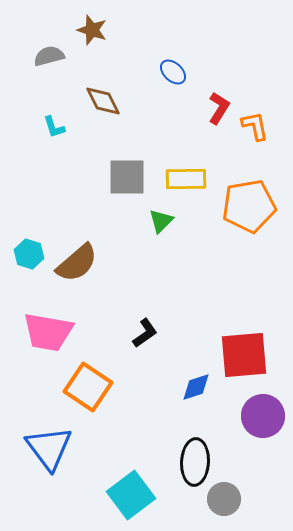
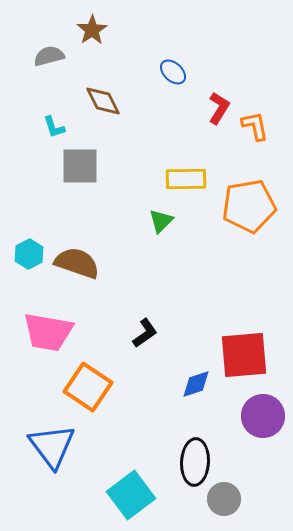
brown star: rotated 20 degrees clockwise
gray square: moved 47 px left, 11 px up
cyan hexagon: rotated 16 degrees clockwise
brown semicircle: rotated 120 degrees counterclockwise
blue diamond: moved 3 px up
blue triangle: moved 3 px right, 2 px up
